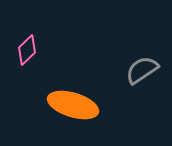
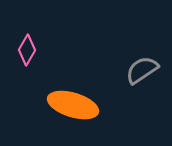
pink diamond: rotated 16 degrees counterclockwise
